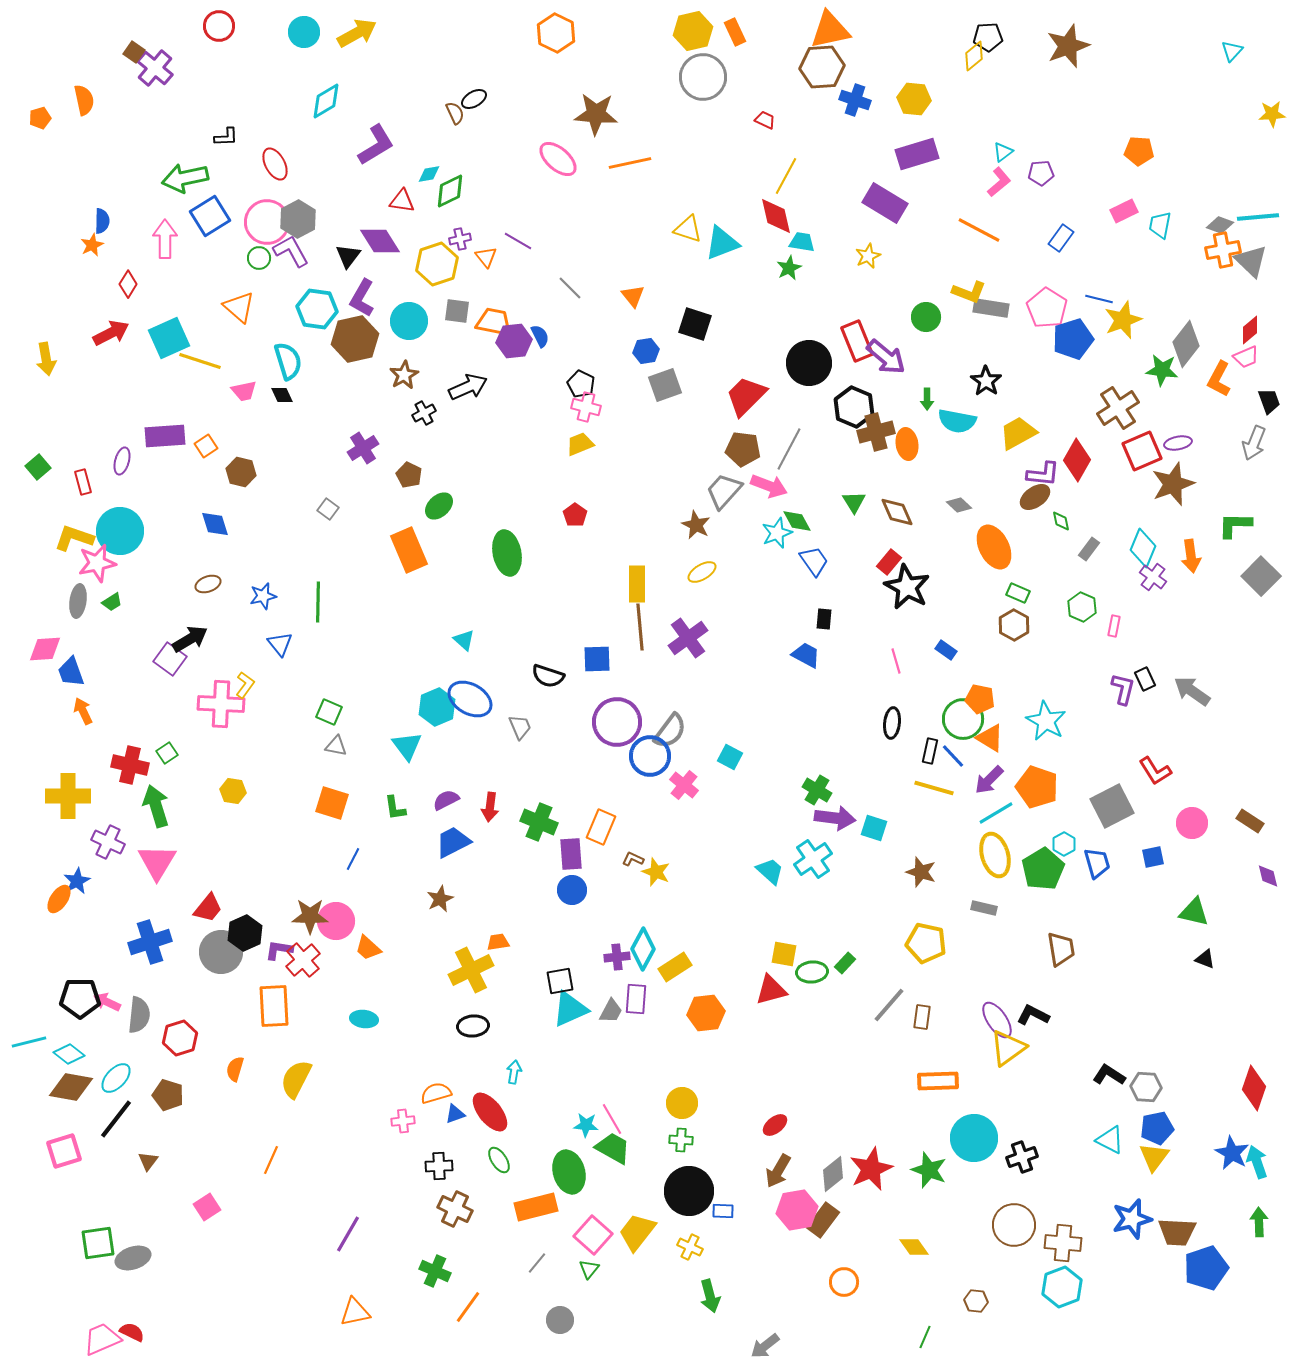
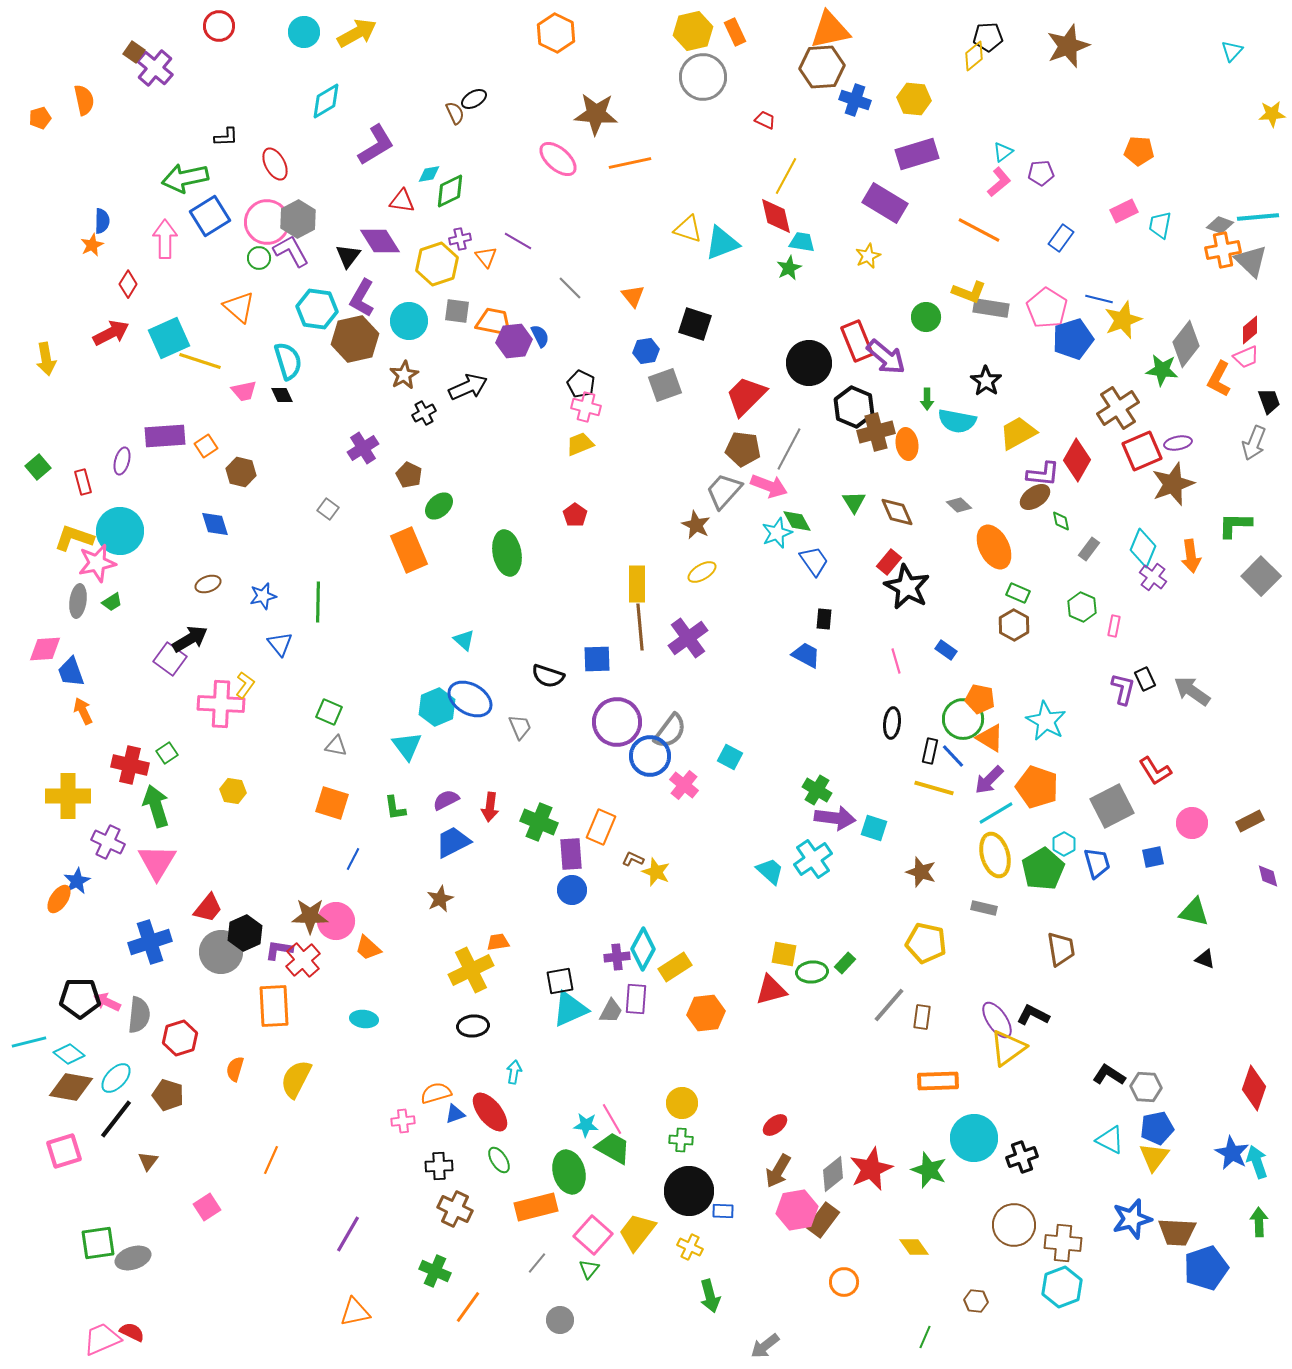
brown rectangle at (1250, 821): rotated 60 degrees counterclockwise
